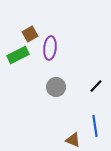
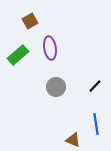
brown square: moved 13 px up
purple ellipse: rotated 15 degrees counterclockwise
green rectangle: rotated 15 degrees counterclockwise
black line: moved 1 px left
blue line: moved 1 px right, 2 px up
